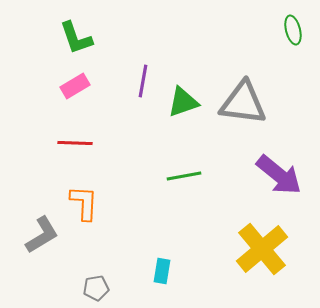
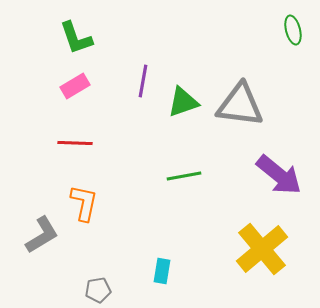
gray triangle: moved 3 px left, 2 px down
orange L-shape: rotated 9 degrees clockwise
gray pentagon: moved 2 px right, 2 px down
